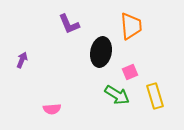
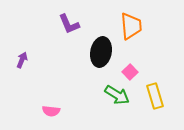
pink square: rotated 21 degrees counterclockwise
pink semicircle: moved 1 px left, 2 px down; rotated 12 degrees clockwise
